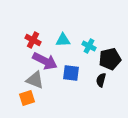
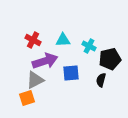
purple arrow: rotated 45 degrees counterclockwise
blue square: rotated 12 degrees counterclockwise
gray triangle: rotated 48 degrees counterclockwise
